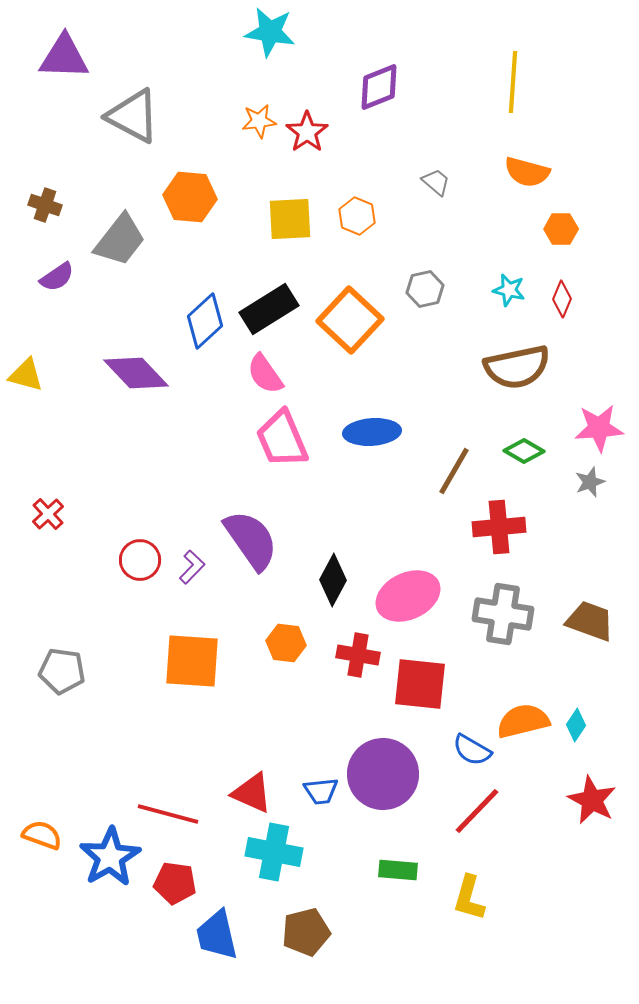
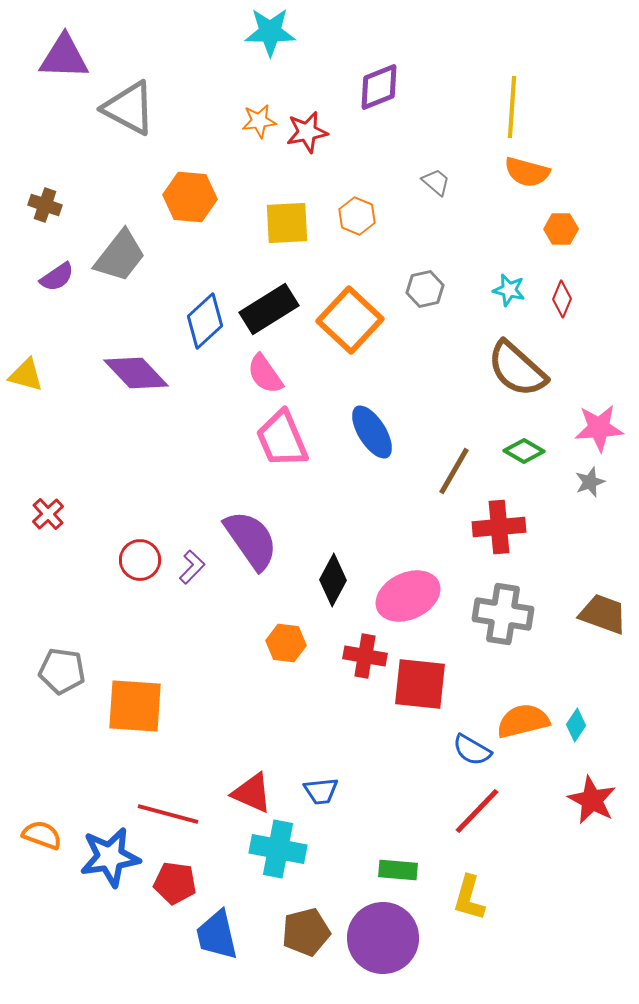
cyan star at (270, 32): rotated 9 degrees counterclockwise
yellow line at (513, 82): moved 1 px left, 25 px down
gray triangle at (133, 116): moved 4 px left, 8 px up
red star at (307, 132): rotated 24 degrees clockwise
yellow square at (290, 219): moved 3 px left, 4 px down
gray trapezoid at (120, 240): moved 16 px down
brown semicircle at (517, 367): moved 2 px down; rotated 54 degrees clockwise
blue ellipse at (372, 432): rotated 62 degrees clockwise
brown trapezoid at (590, 621): moved 13 px right, 7 px up
red cross at (358, 655): moved 7 px right, 1 px down
orange square at (192, 661): moved 57 px left, 45 px down
purple circle at (383, 774): moved 164 px down
cyan cross at (274, 852): moved 4 px right, 3 px up
blue star at (110, 857): rotated 22 degrees clockwise
